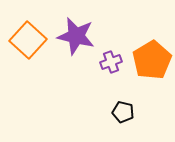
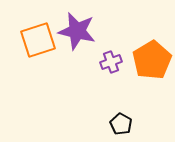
purple star: moved 1 px right, 5 px up
orange square: moved 10 px right; rotated 30 degrees clockwise
black pentagon: moved 2 px left, 12 px down; rotated 15 degrees clockwise
